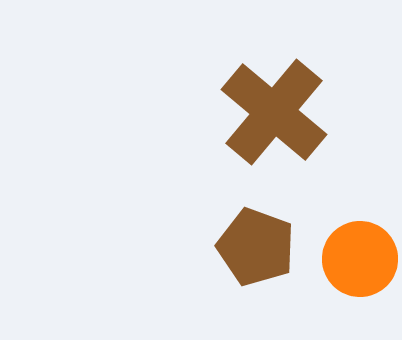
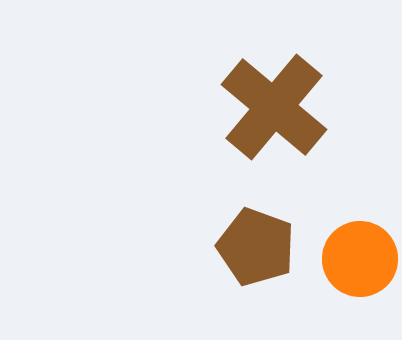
brown cross: moved 5 px up
